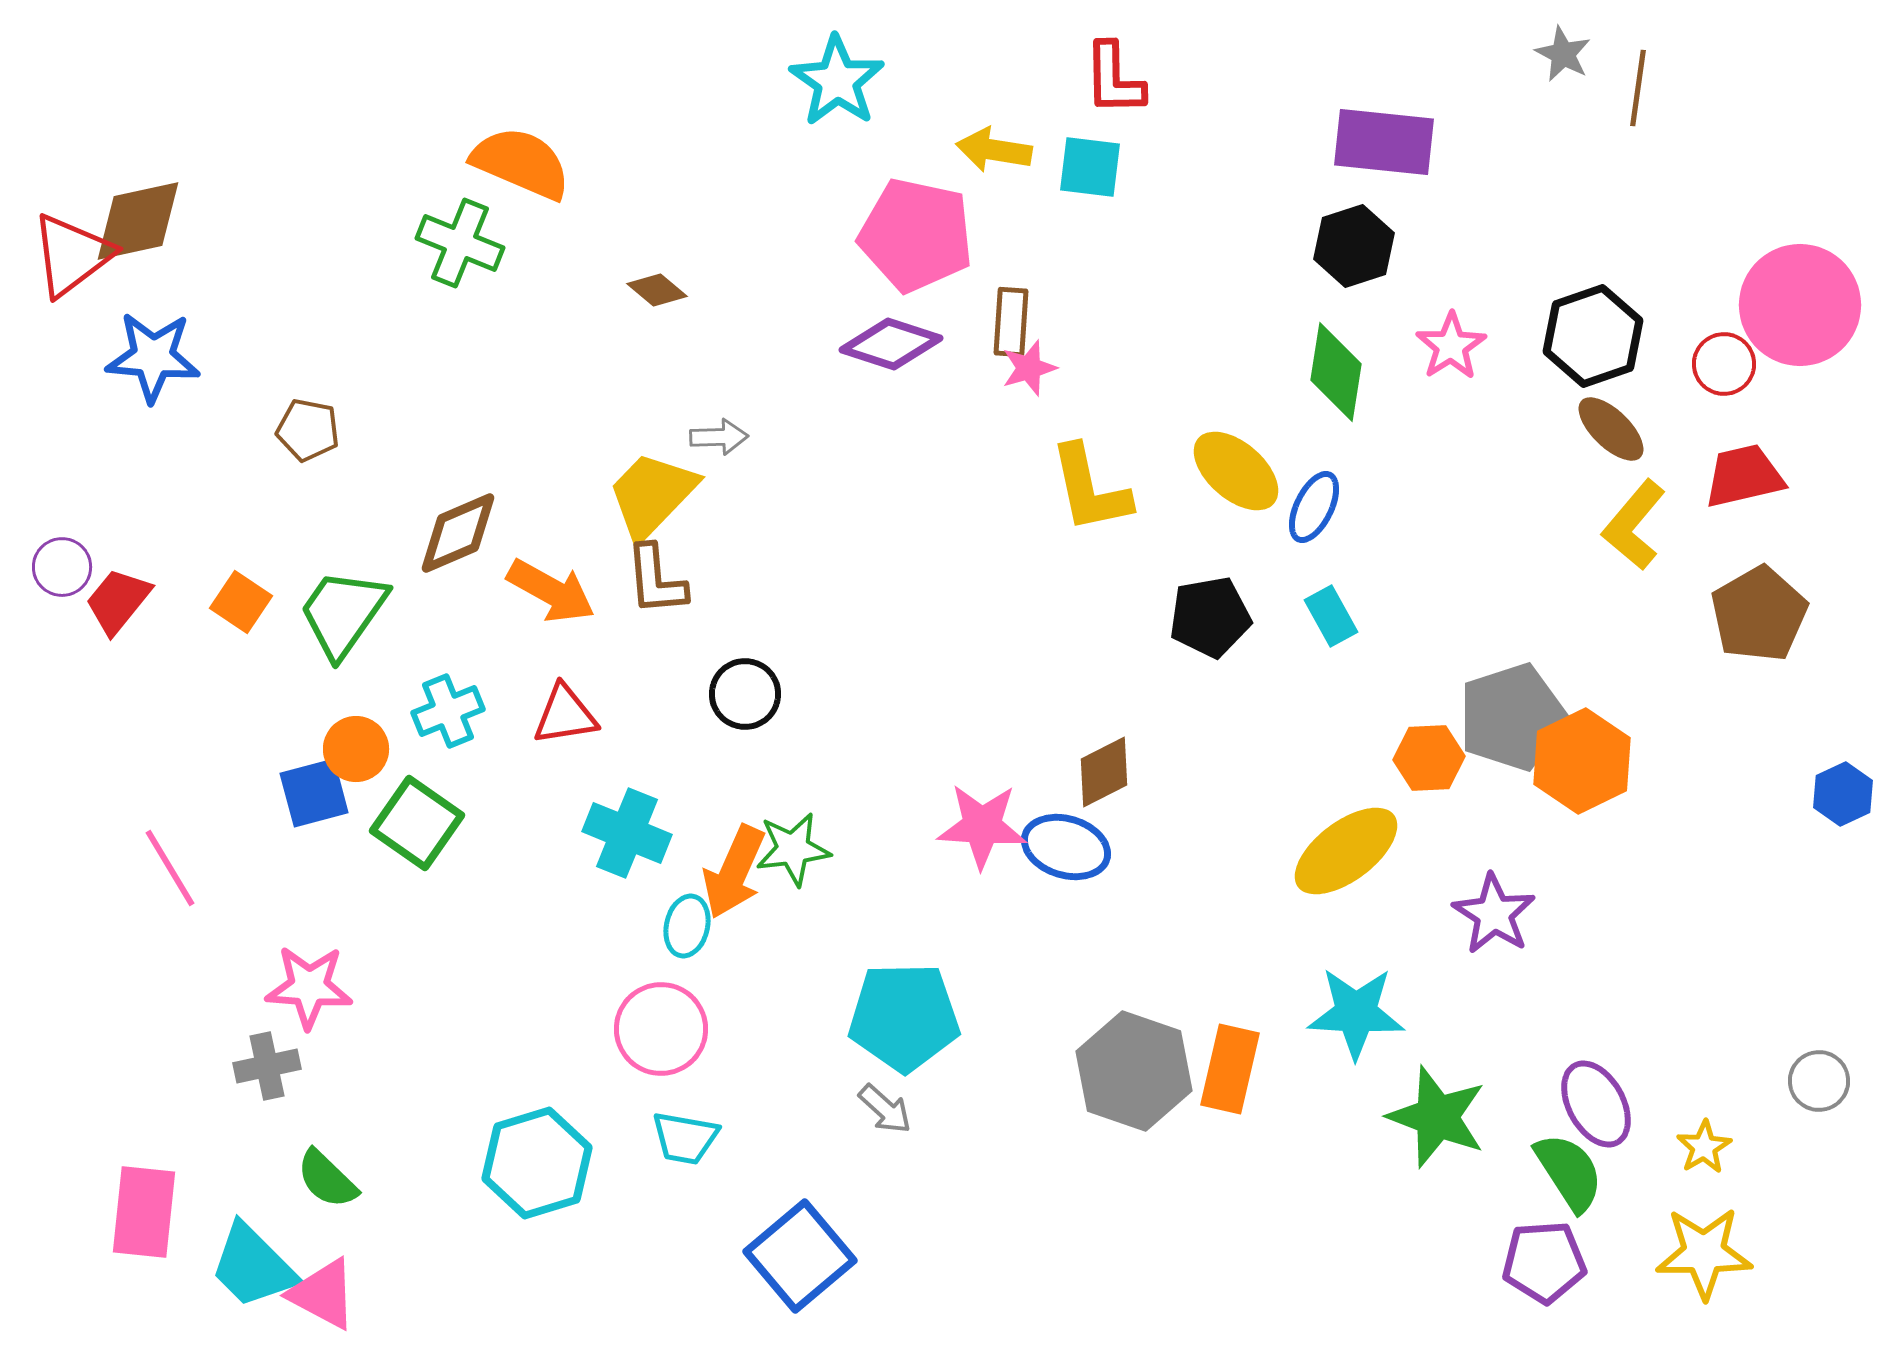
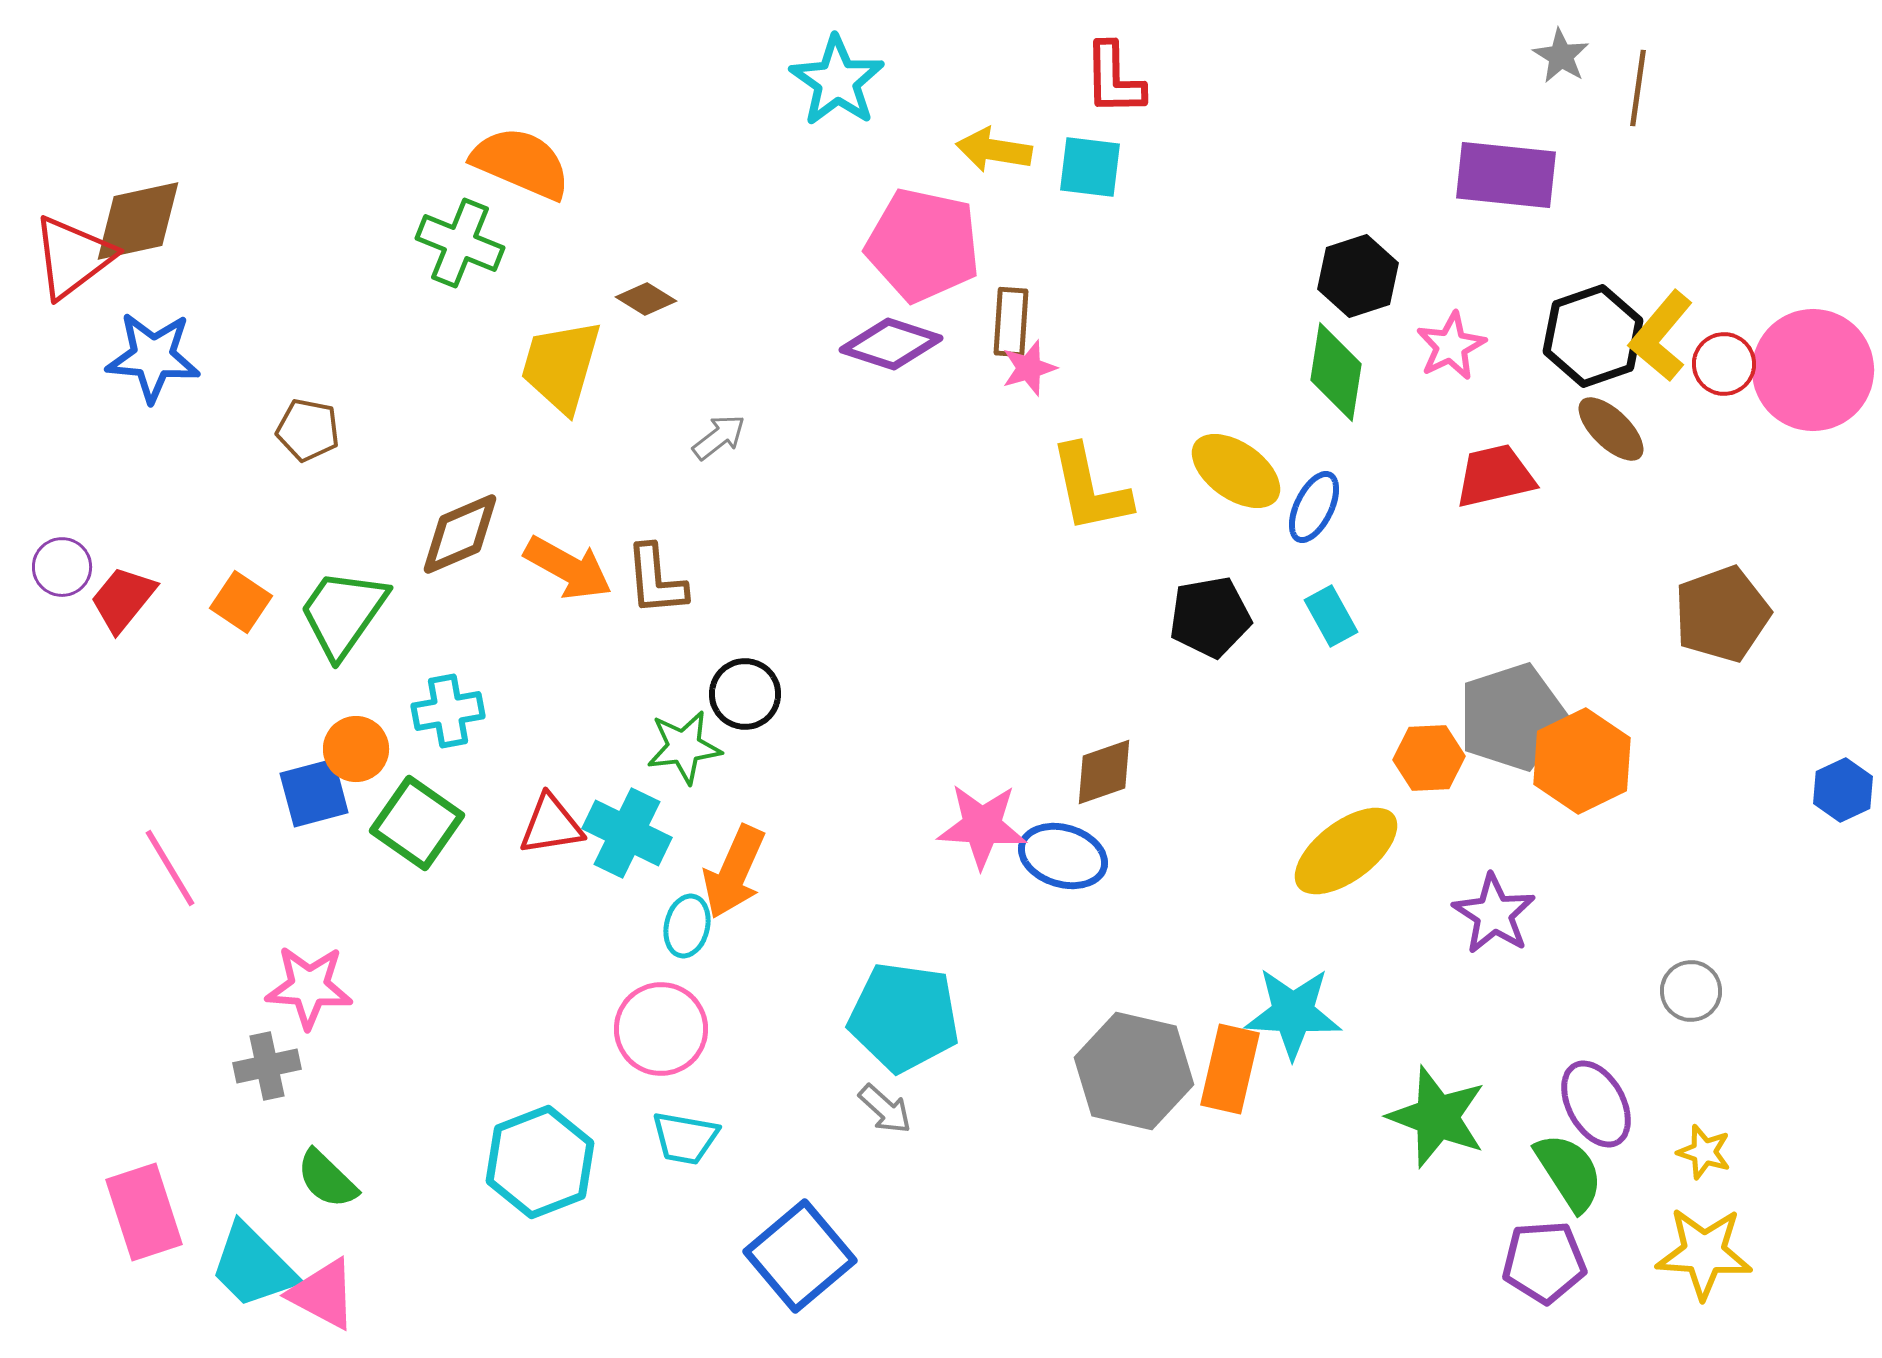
gray star at (1563, 54): moved 2 px left, 2 px down; rotated 4 degrees clockwise
purple rectangle at (1384, 142): moved 122 px right, 33 px down
pink pentagon at (916, 235): moved 7 px right, 10 px down
black hexagon at (1354, 246): moved 4 px right, 30 px down
red triangle at (72, 255): moved 1 px right, 2 px down
brown diamond at (657, 290): moved 11 px left, 9 px down; rotated 8 degrees counterclockwise
pink circle at (1800, 305): moved 13 px right, 65 px down
pink star at (1451, 346): rotated 6 degrees clockwise
gray arrow at (719, 437): rotated 36 degrees counterclockwise
yellow ellipse at (1236, 471): rotated 6 degrees counterclockwise
red trapezoid at (1744, 476): moved 249 px left
yellow trapezoid at (652, 495): moved 91 px left, 129 px up; rotated 28 degrees counterclockwise
yellow L-shape at (1634, 525): moved 27 px right, 189 px up
brown diamond at (458, 533): moved 2 px right, 1 px down
orange arrow at (551, 591): moved 17 px right, 23 px up
red trapezoid at (118, 601): moved 5 px right, 2 px up
brown pentagon at (1759, 614): moved 37 px left; rotated 10 degrees clockwise
cyan cross at (448, 711): rotated 12 degrees clockwise
red triangle at (565, 715): moved 14 px left, 110 px down
brown diamond at (1104, 772): rotated 8 degrees clockwise
blue hexagon at (1843, 794): moved 4 px up
cyan cross at (627, 833): rotated 4 degrees clockwise
blue ellipse at (1066, 847): moved 3 px left, 9 px down
green star at (793, 849): moved 109 px left, 102 px up
cyan star at (1356, 1013): moved 63 px left
cyan pentagon at (904, 1017): rotated 9 degrees clockwise
gray hexagon at (1134, 1071): rotated 6 degrees counterclockwise
gray circle at (1819, 1081): moved 128 px left, 90 px up
yellow star at (1704, 1147): moved 5 px down; rotated 24 degrees counterclockwise
cyan hexagon at (537, 1163): moved 3 px right, 1 px up; rotated 4 degrees counterclockwise
pink rectangle at (144, 1212): rotated 24 degrees counterclockwise
yellow star at (1704, 1253): rotated 4 degrees clockwise
